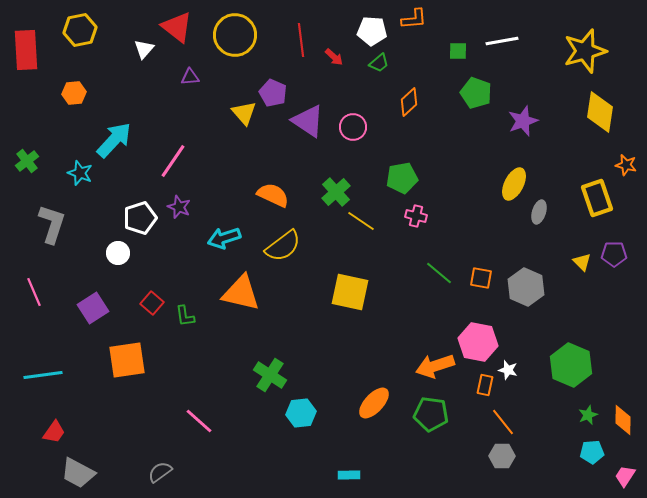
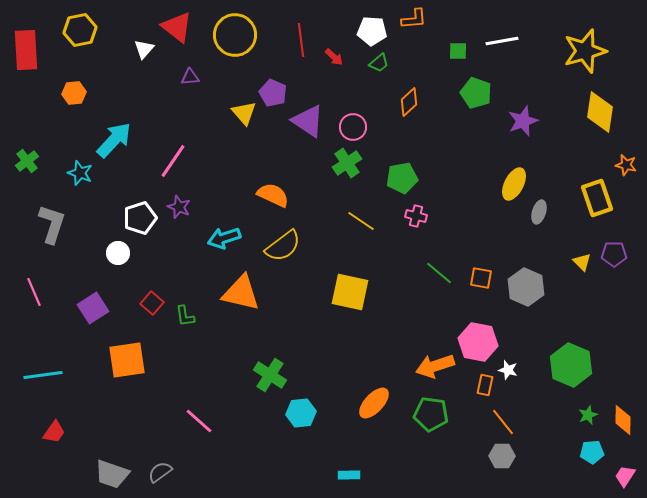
green cross at (336, 192): moved 11 px right, 29 px up; rotated 8 degrees clockwise
gray trapezoid at (78, 473): moved 34 px right, 1 px down; rotated 9 degrees counterclockwise
